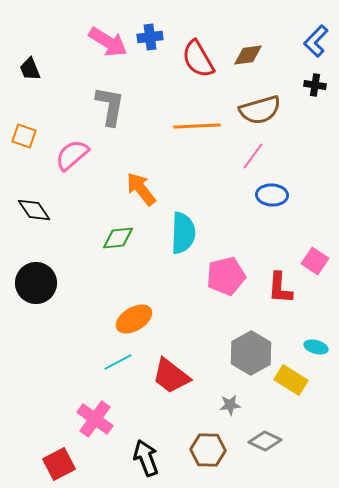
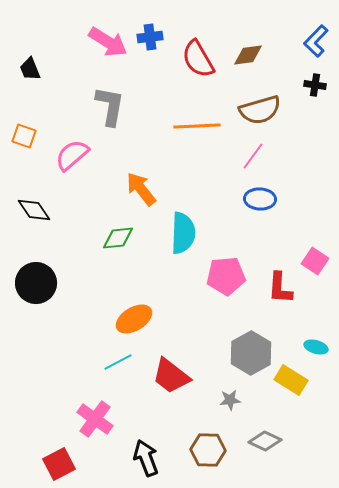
blue ellipse: moved 12 px left, 4 px down
pink pentagon: rotated 9 degrees clockwise
gray star: moved 5 px up
